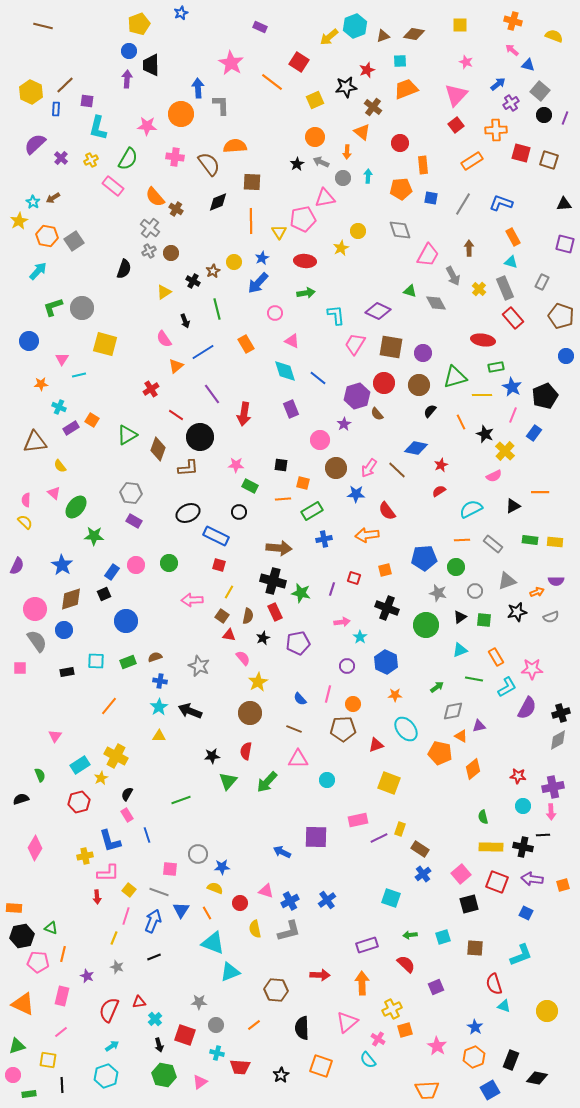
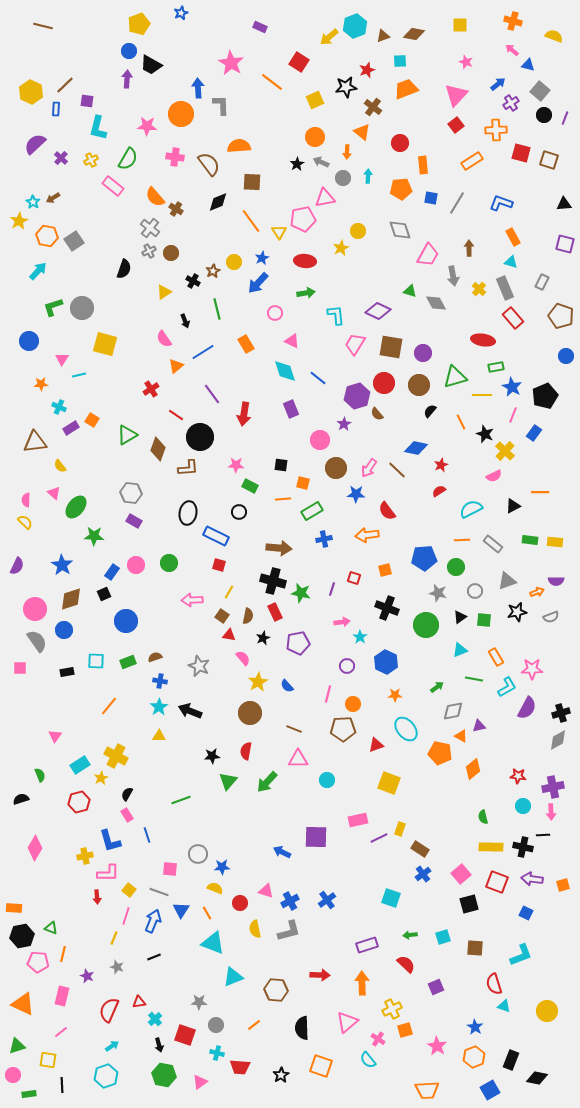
black trapezoid at (151, 65): rotated 60 degrees counterclockwise
orange semicircle at (235, 146): moved 4 px right
gray line at (463, 204): moved 6 px left, 1 px up
orange line at (251, 221): rotated 35 degrees counterclockwise
gray arrow at (453, 276): rotated 18 degrees clockwise
black ellipse at (188, 513): rotated 55 degrees counterclockwise
blue semicircle at (300, 699): moved 13 px left, 13 px up
cyan triangle at (230, 972): moved 3 px right, 5 px down
